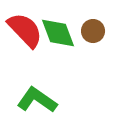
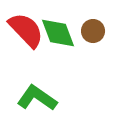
red semicircle: moved 1 px right
green L-shape: moved 2 px up
